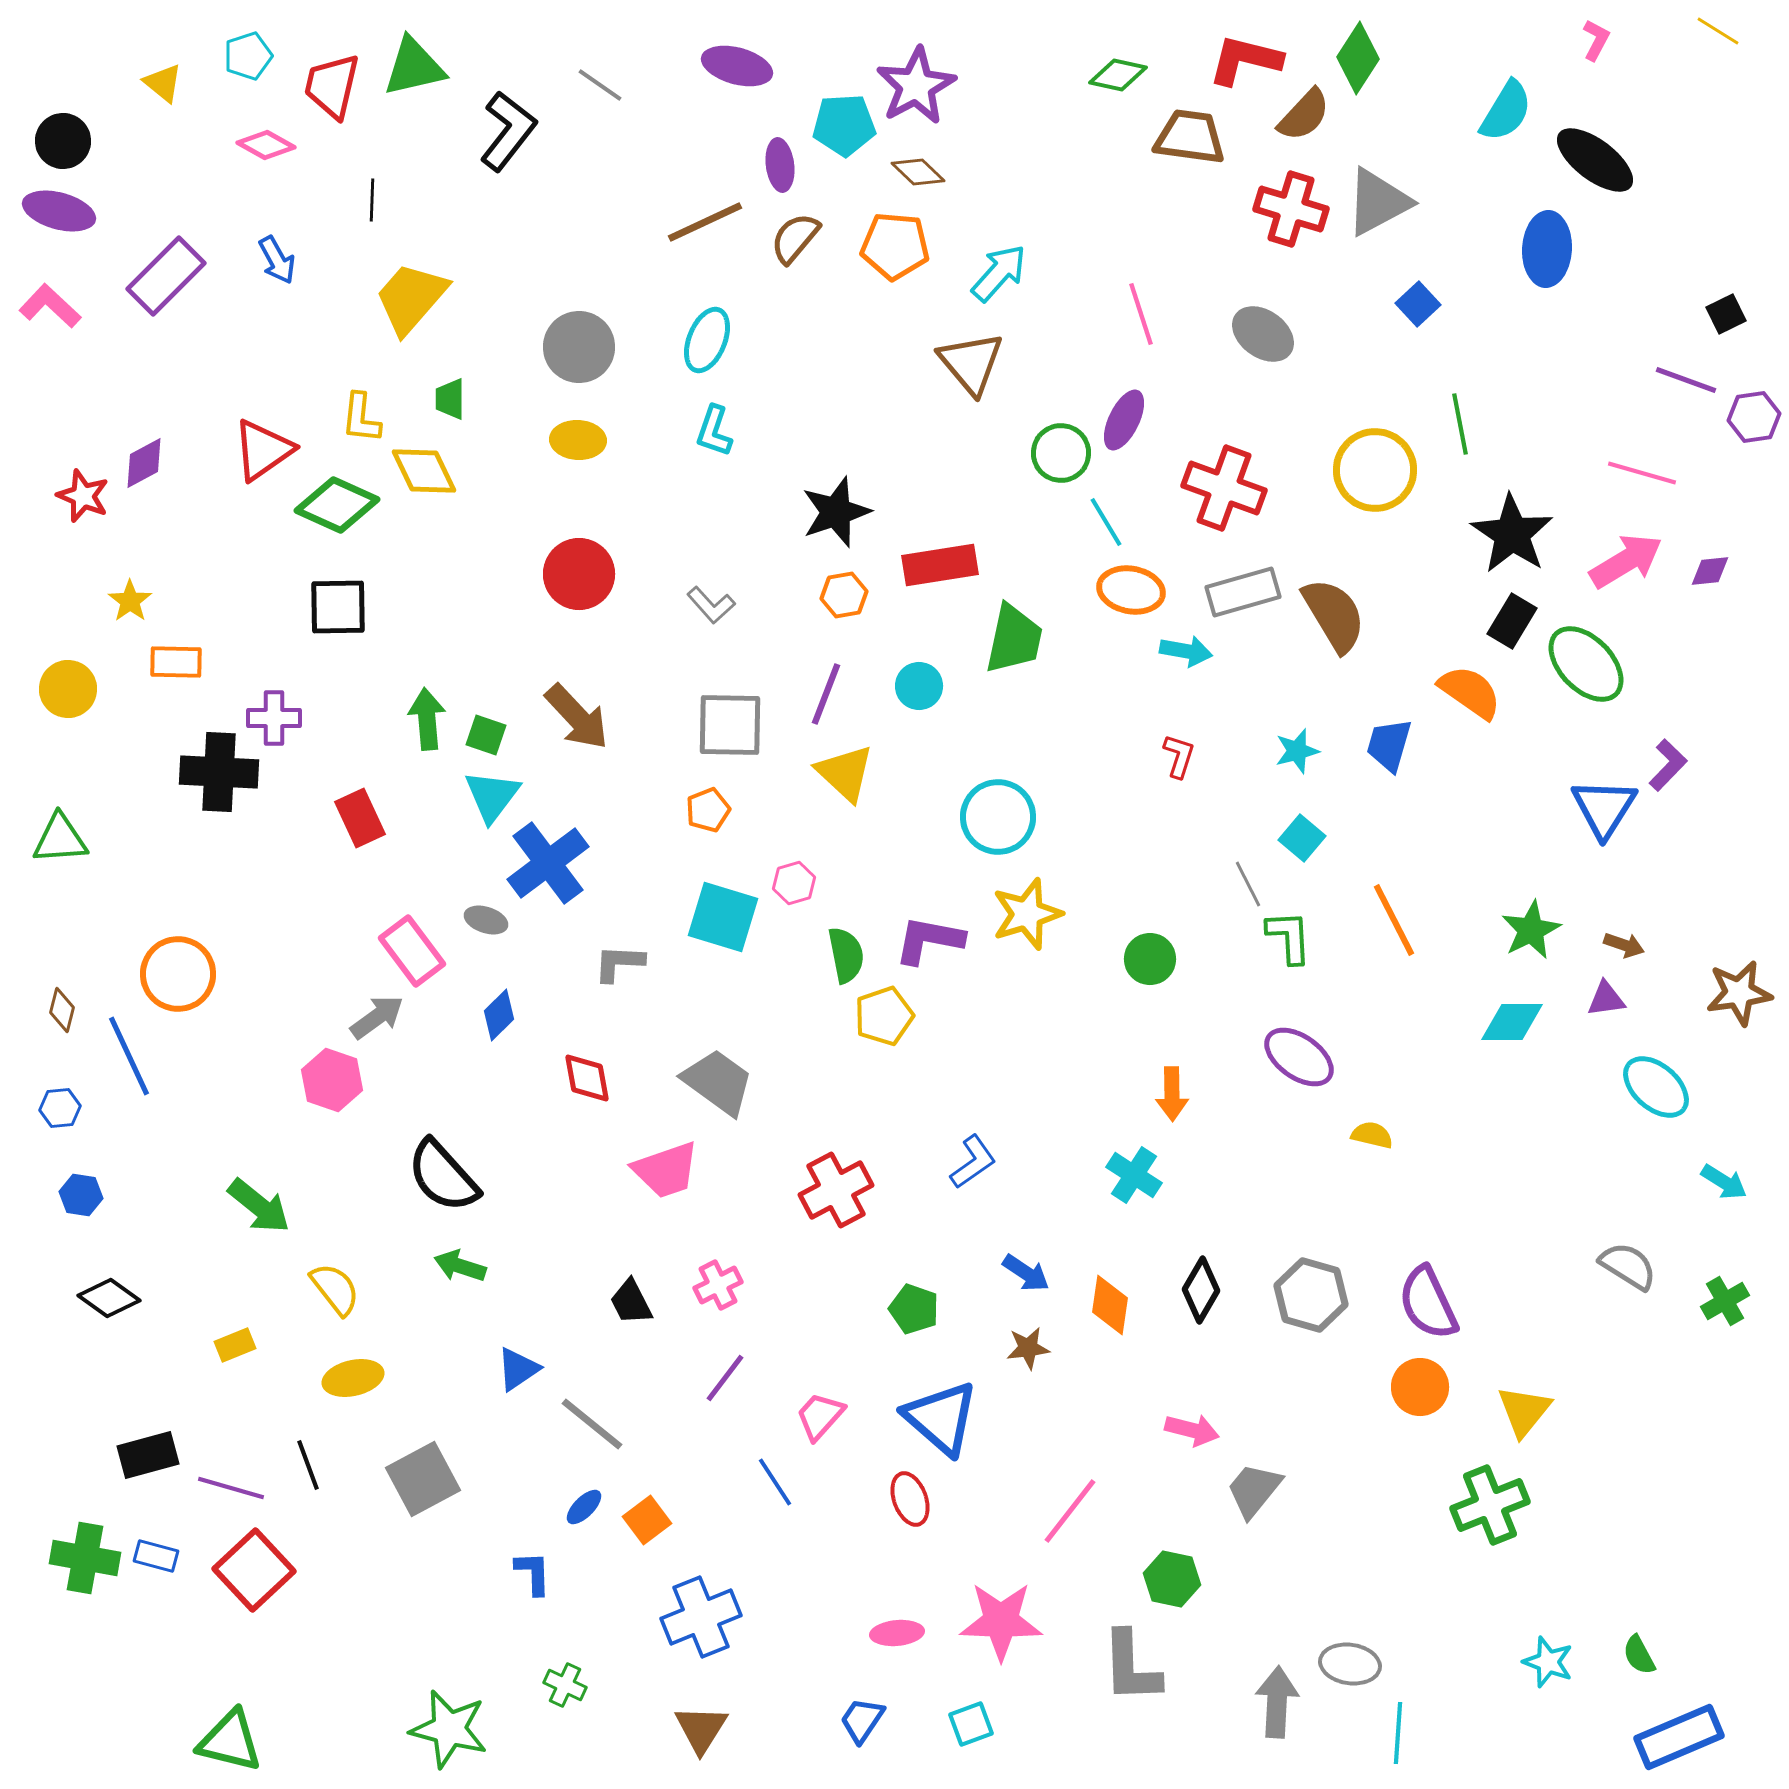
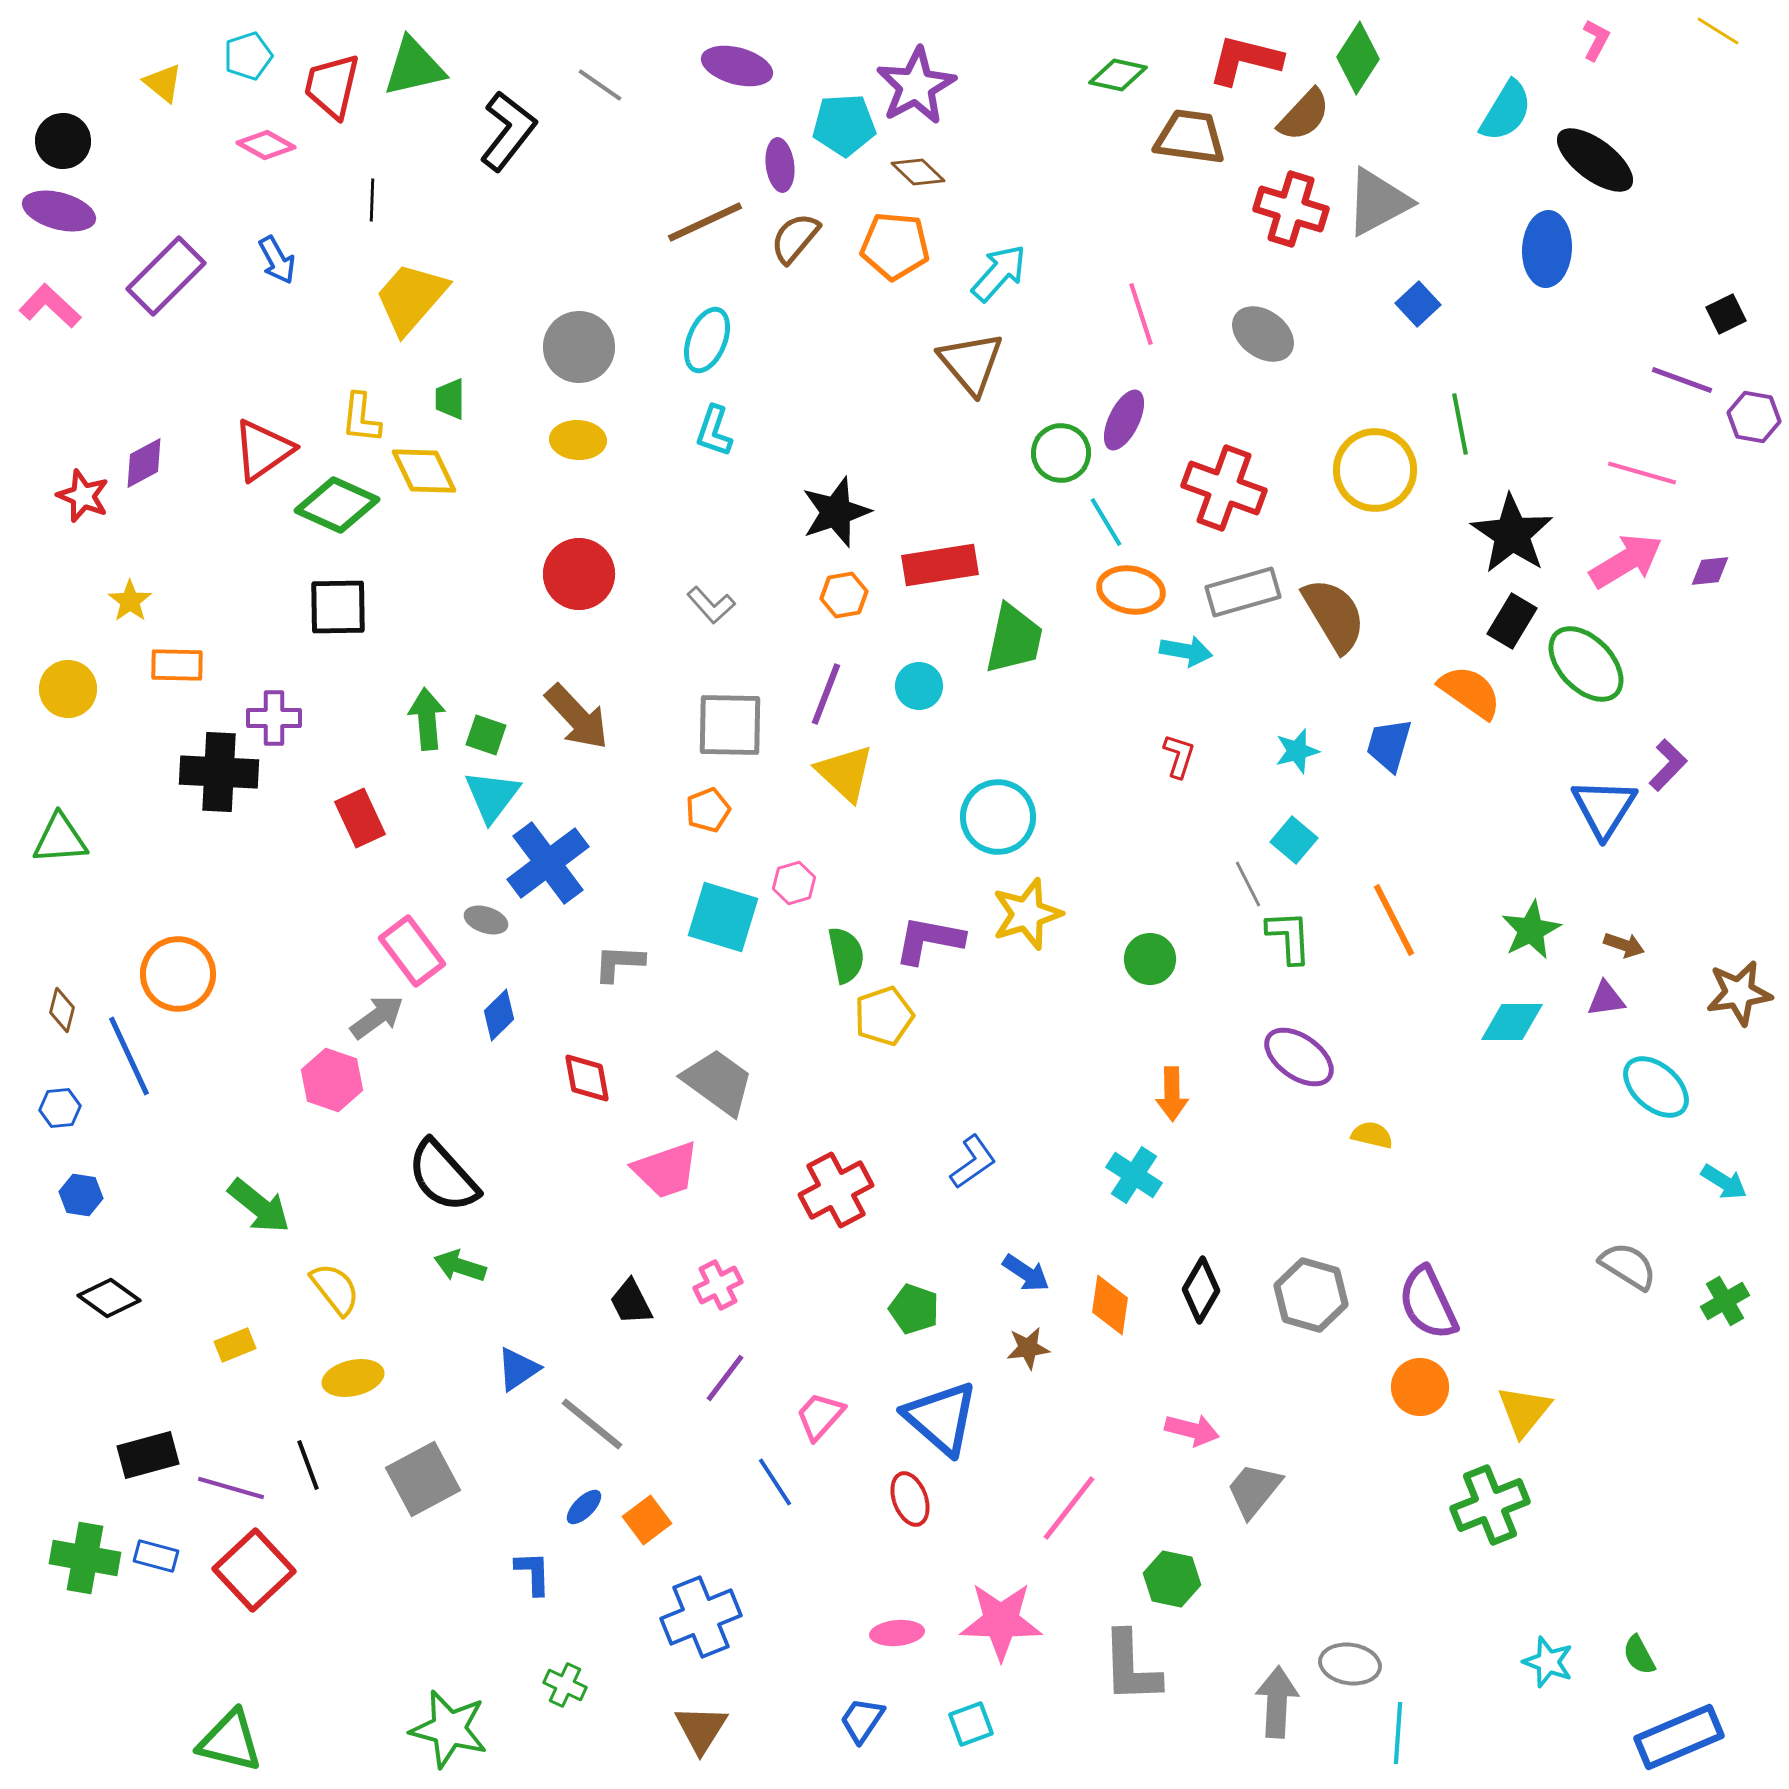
purple line at (1686, 380): moved 4 px left
purple hexagon at (1754, 417): rotated 18 degrees clockwise
orange rectangle at (176, 662): moved 1 px right, 3 px down
cyan square at (1302, 838): moved 8 px left, 2 px down
pink line at (1070, 1511): moved 1 px left, 3 px up
